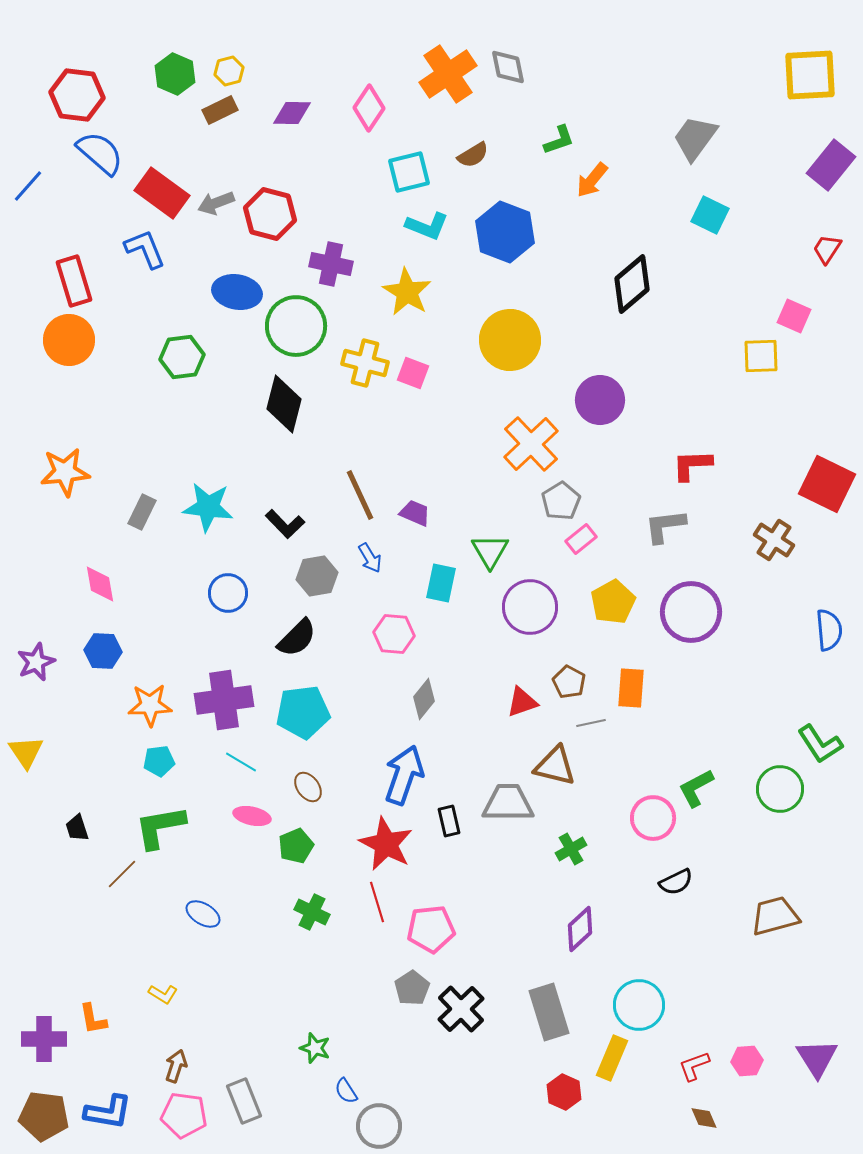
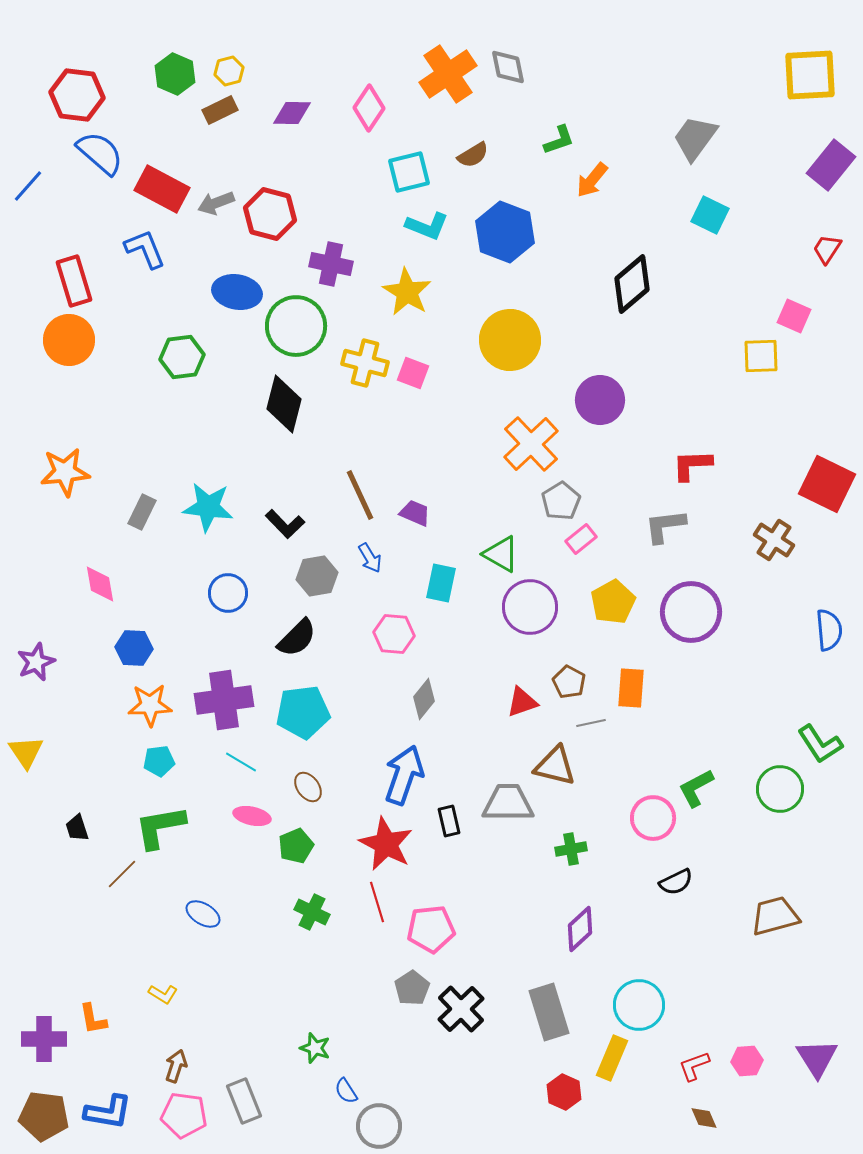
red rectangle at (162, 193): moved 4 px up; rotated 8 degrees counterclockwise
green triangle at (490, 551): moved 11 px right, 3 px down; rotated 30 degrees counterclockwise
blue hexagon at (103, 651): moved 31 px right, 3 px up
green cross at (571, 849): rotated 20 degrees clockwise
